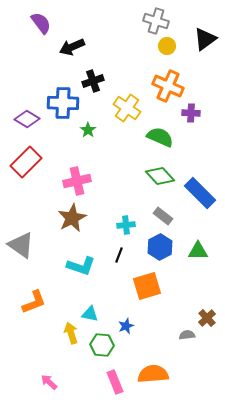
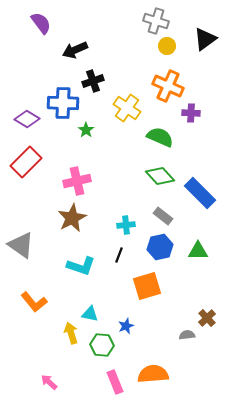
black arrow: moved 3 px right, 3 px down
green star: moved 2 px left
blue hexagon: rotated 15 degrees clockwise
orange L-shape: rotated 72 degrees clockwise
